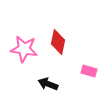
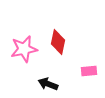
pink star: rotated 20 degrees counterclockwise
pink rectangle: rotated 21 degrees counterclockwise
